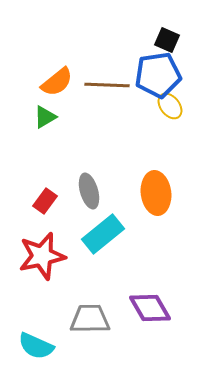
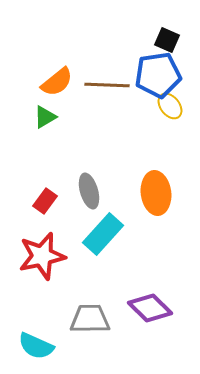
cyan rectangle: rotated 9 degrees counterclockwise
purple diamond: rotated 15 degrees counterclockwise
